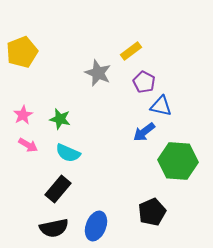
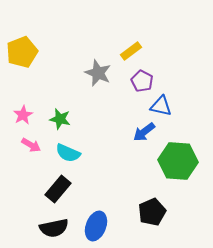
purple pentagon: moved 2 px left, 1 px up
pink arrow: moved 3 px right
